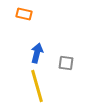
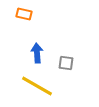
blue arrow: rotated 18 degrees counterclockwise
yellow line: rotated 44 degrees counterclockwise
